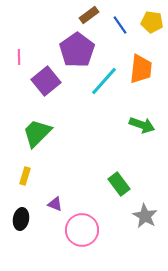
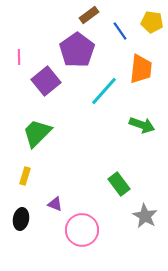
blue line: moved 6 px down
cyan line: moved 10 px down
